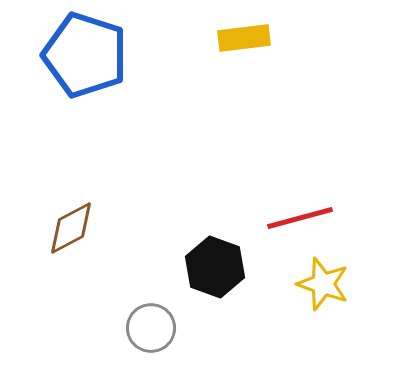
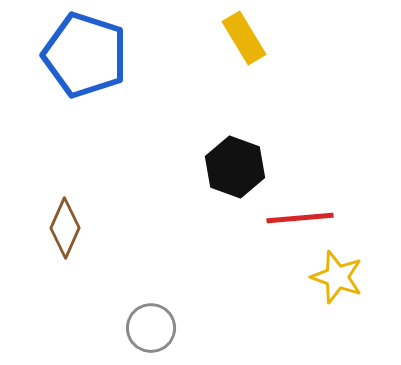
yellow rectangle: rotated 66 degrees clockwise
red line: rotated 10 degrees clockwise
brown diamond: moved 6 px left; rotated 38 degrees counterclockwise
black hexagon: moved 20 px right, 100 px up
yellow star: moved 14 px right, 7 px up
